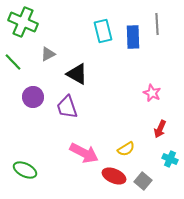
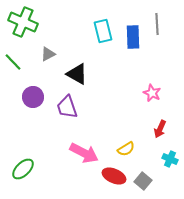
green ellipse: moved 2 px left, 1 px up; rotated 70 degrees counterclockwise
